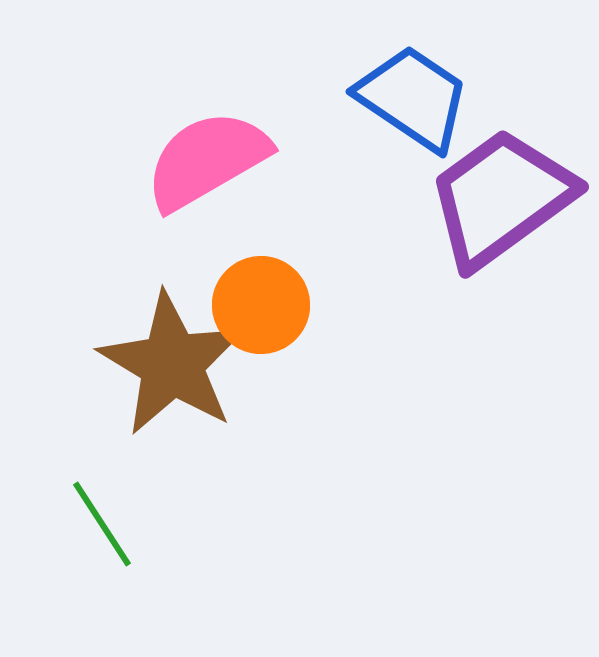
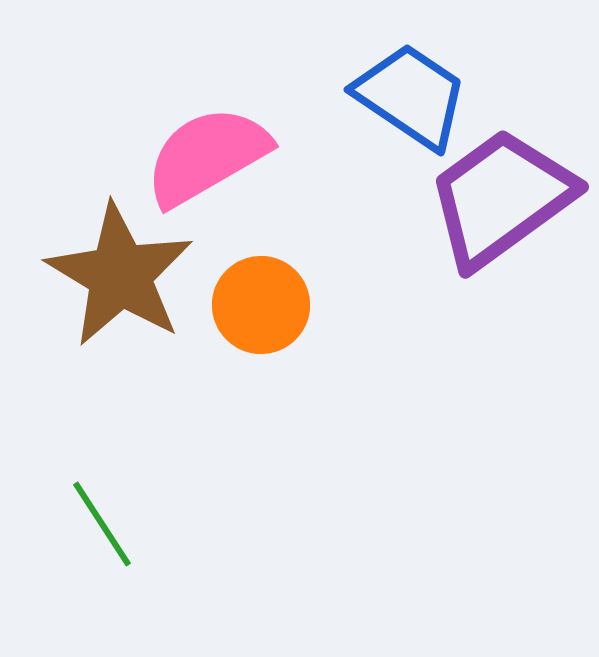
blue trapezoid: moved 2 px left, 2 px up
pink semicircle: moved 4 px up
brown star: moved 52 px left, 89 px up
